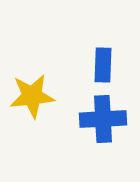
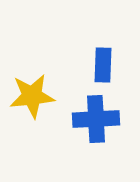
blue cross: moved 7 px left
